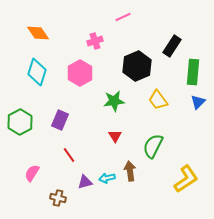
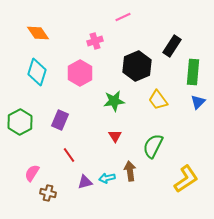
brown cross: moved 10 px left, 5 px up
